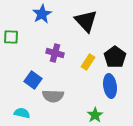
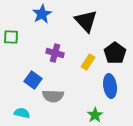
black pentagon: moved 4 px up
